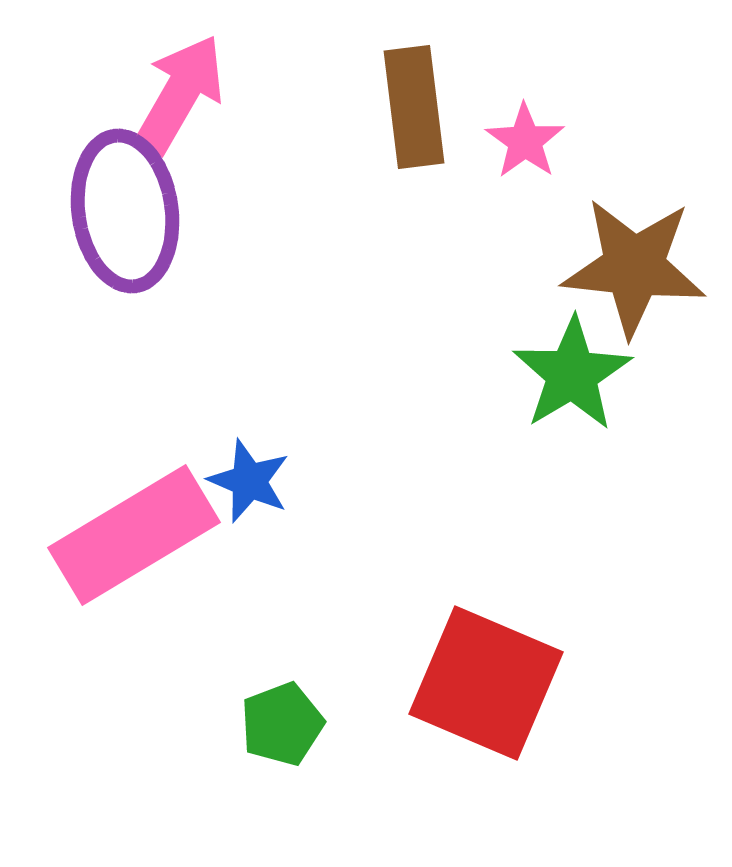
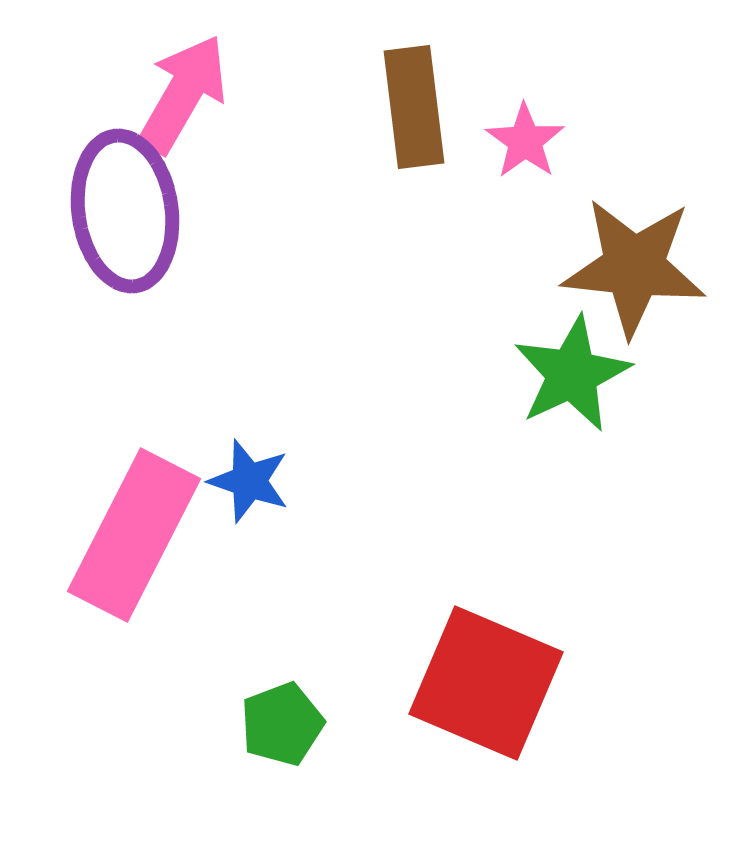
pink arrow: moved 3 px right
green star: rotated 6 degrees clockwise
blue star: rotated 4 degrees counterclockwise
pink rectangle: rotated 32 degrees counterclockwise
